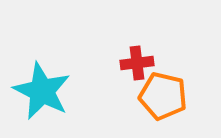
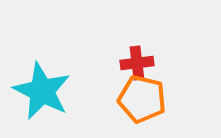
orange pentagon: moved 21 px left, 3 px down
